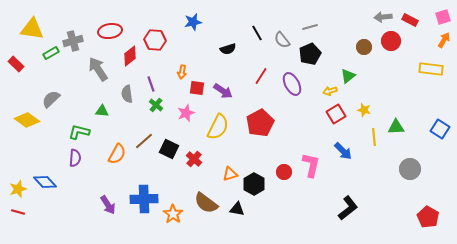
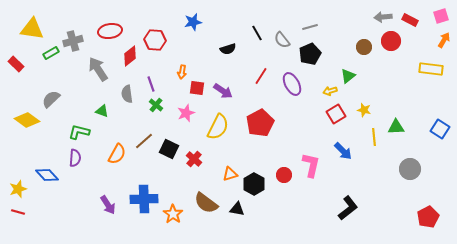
pink square at (443, 17): moved 2 px left, 1 px up
green triangle at (102, 111): rotated 16 degrees clockwise
red circle at (284, 172): moved 3 px down
blue diamond at (45, 182): moved 2 px right, 7 px up
red pentagon at (428, 217): rotated 15 degrees clockwise
